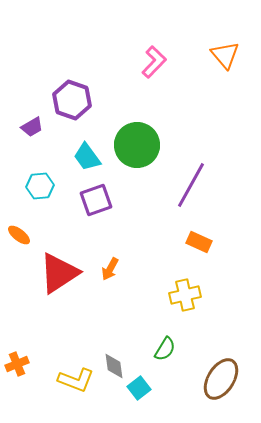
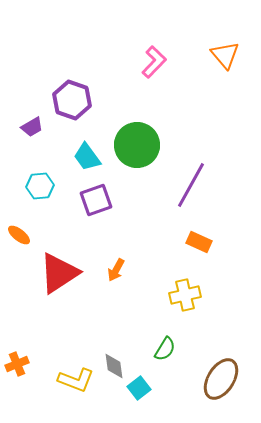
orange arrow: moved 6 px right, 1 px down
